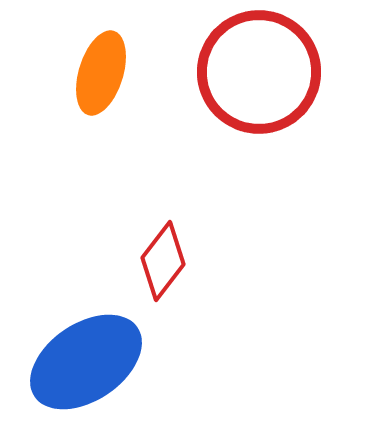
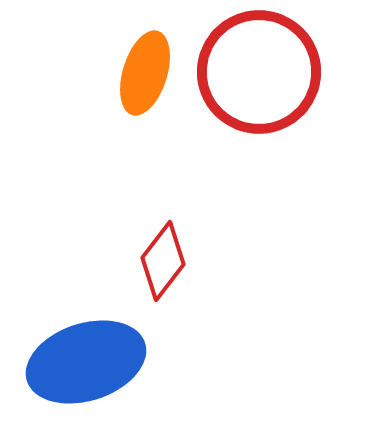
orange ellipse: moved 44 px right
blue ellipse: rotated 16 degrees clockwise
